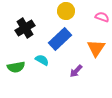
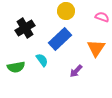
cyan semicircle: rotated 24 degrees clockwise
